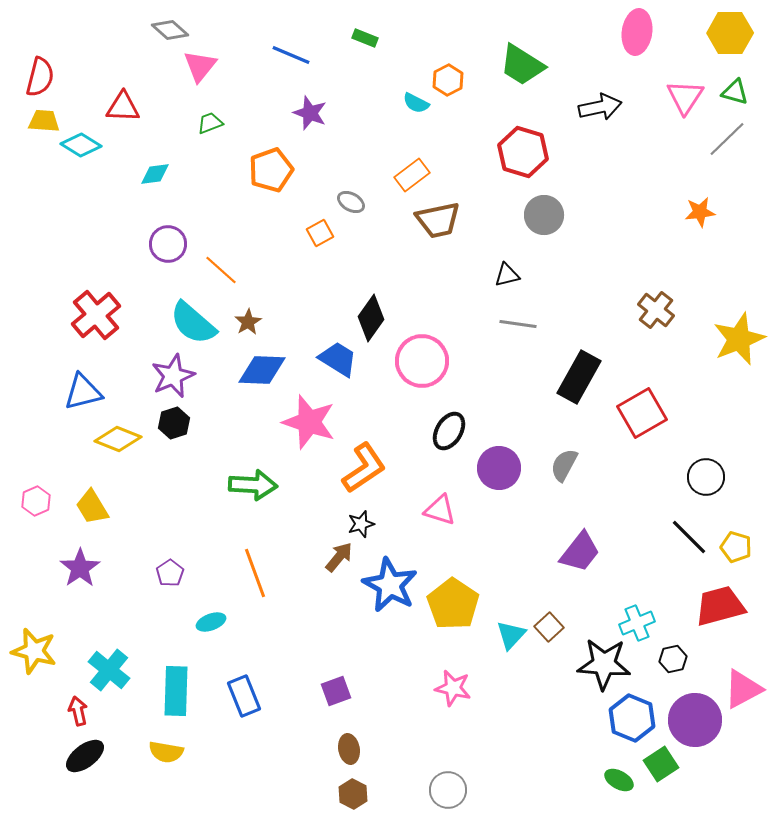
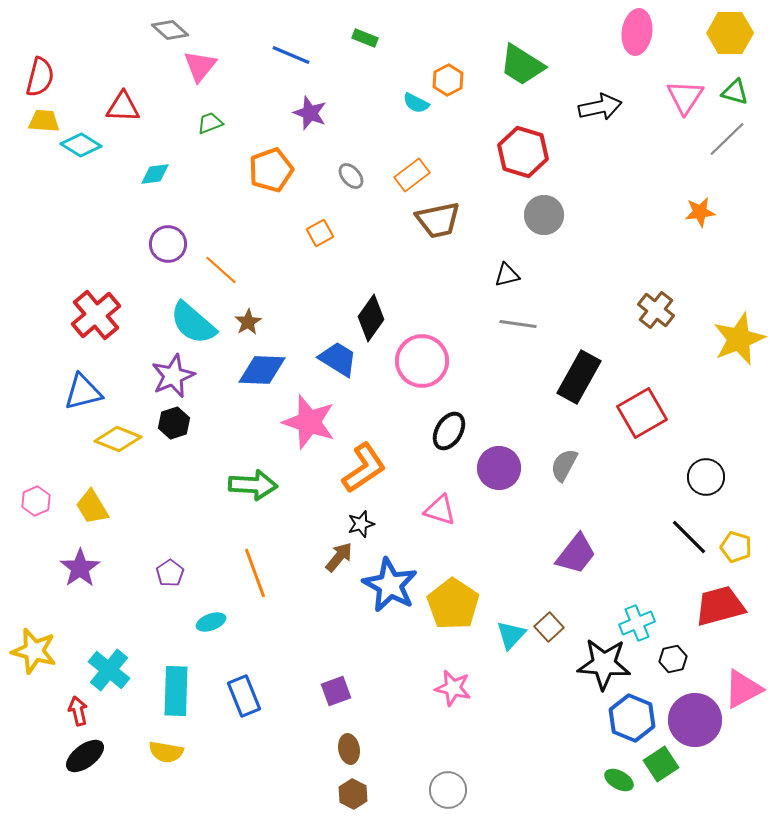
gray ellipse at (351, 202): moved 26 px up; rotated 20 degrees clockwise
purple trapezoid at (580, 552): moved 4 px left, 2 px down
